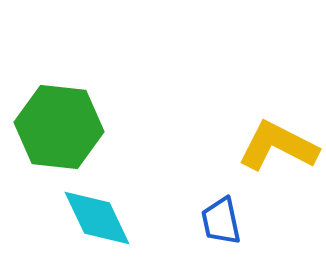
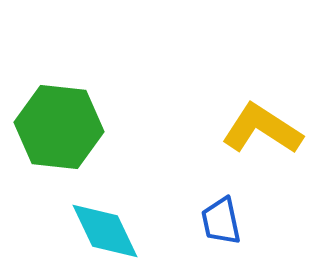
yellow L-shape: moved 16 px left, 17 px up; rotated 6 degrees clockwise
cyan diamond: moved 8 px right, 13 px down
